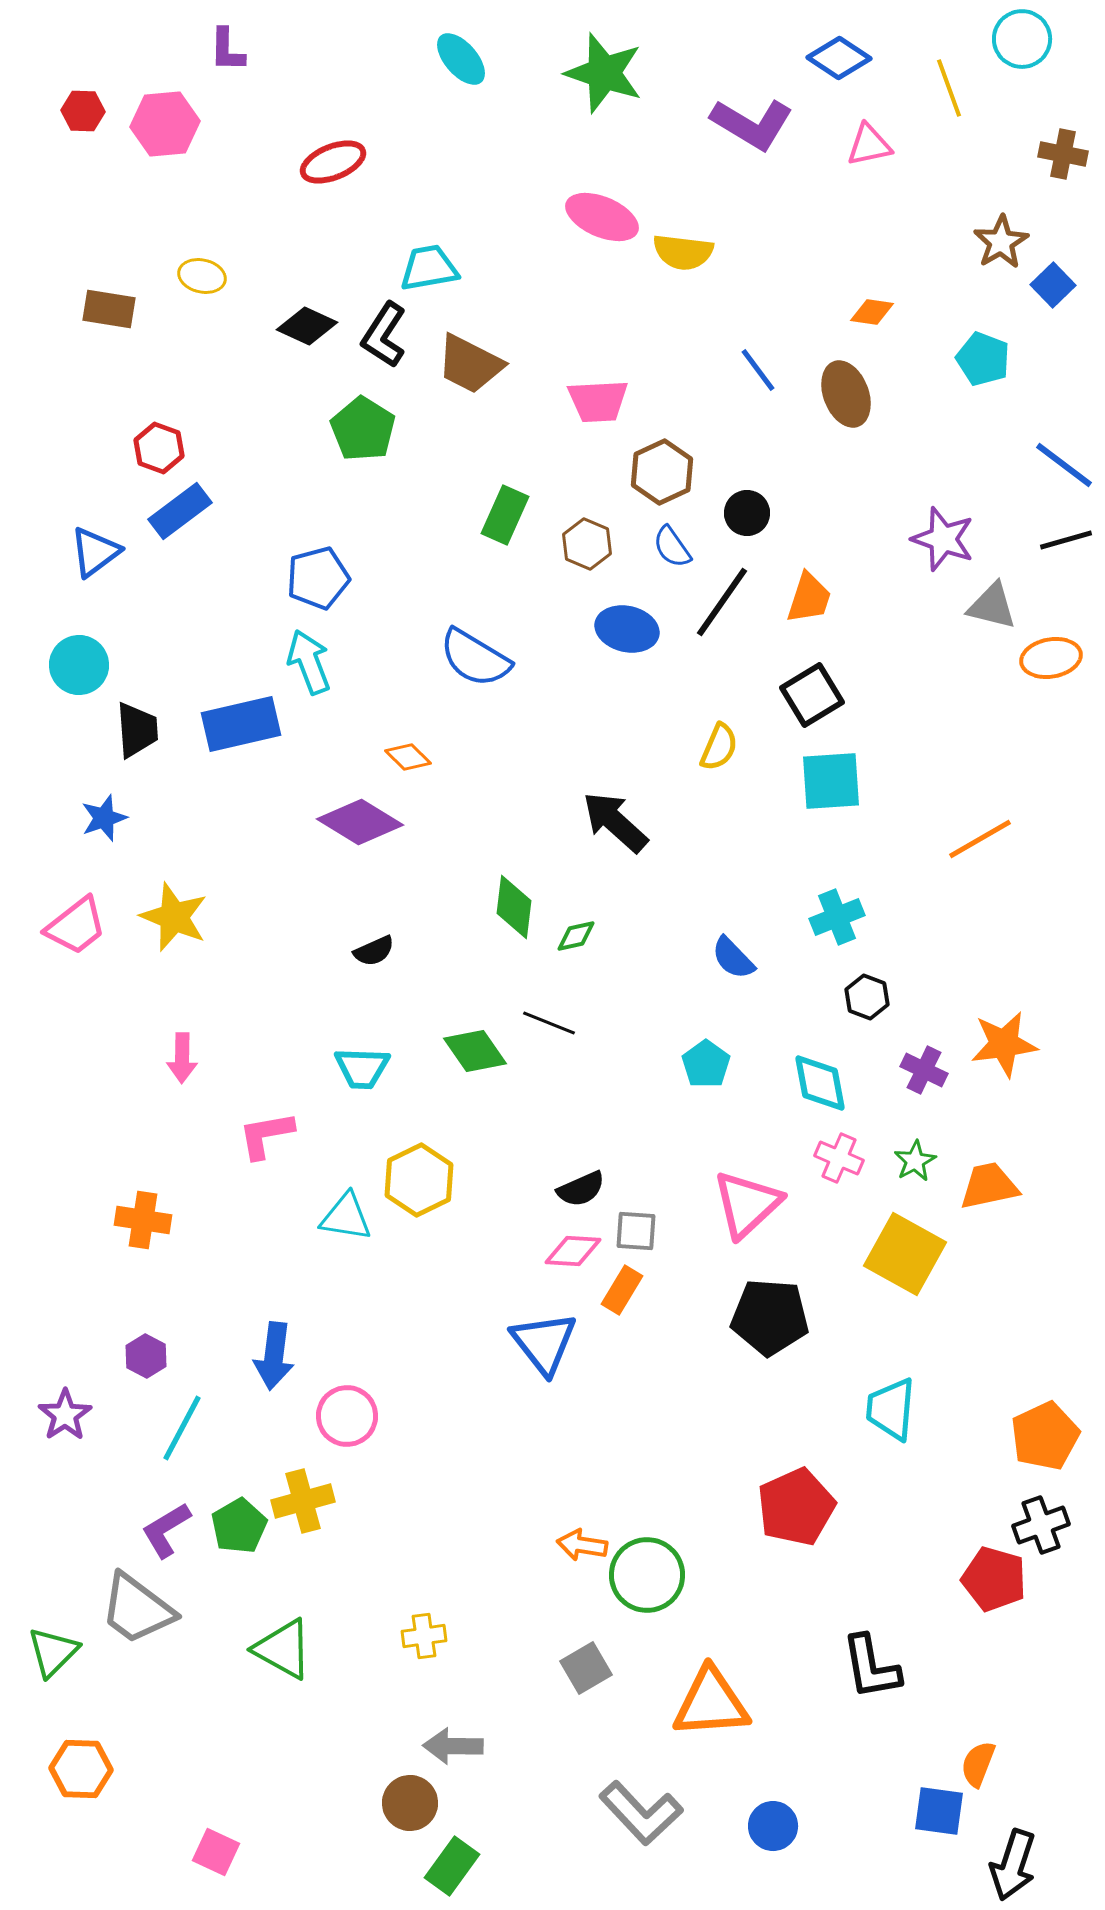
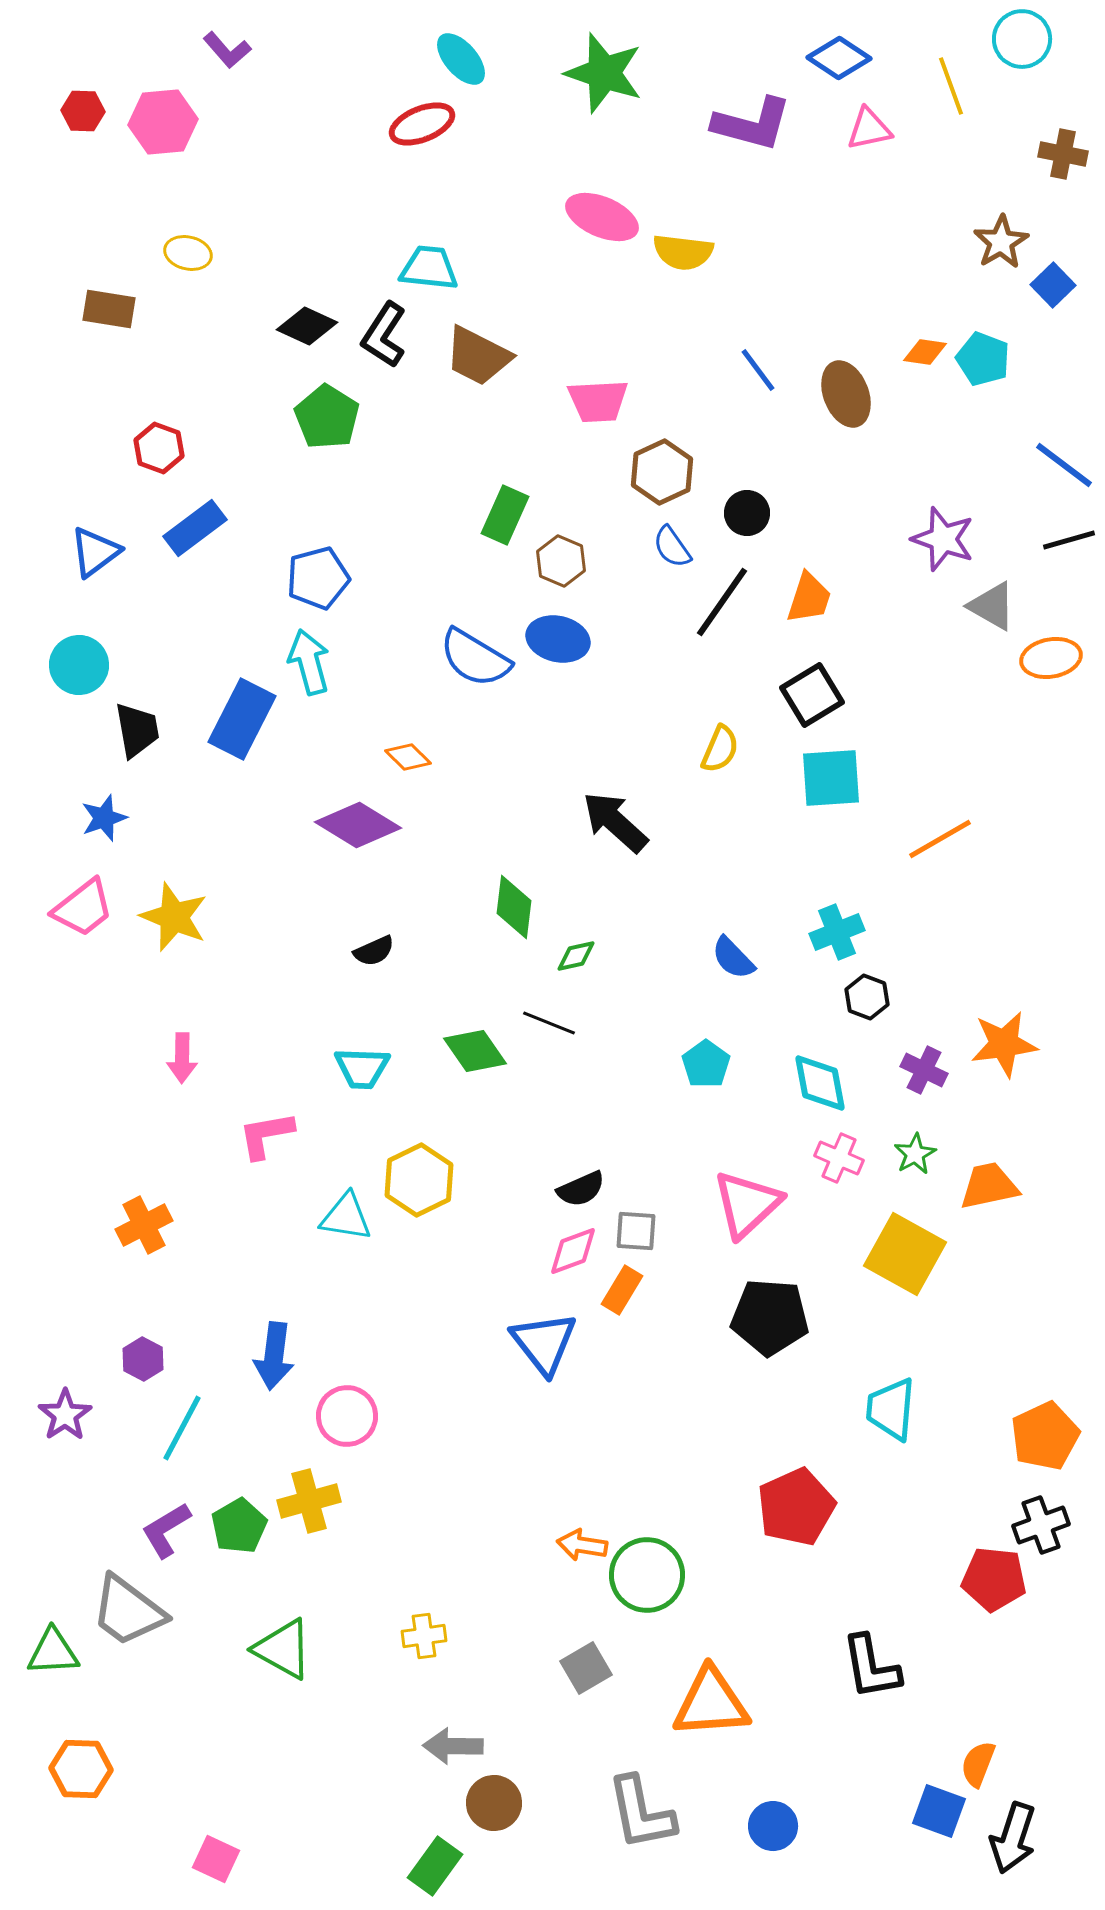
purple L-shape at (227, 50): rotated 42 degrees counterclockwise
yellow line at (949, 88): moved 2 px right, 2 px up
pink hexagon at (165, 124): moved 2 px left, 2 px up
purple L-shape at (752, 124): rotated 16 degrees counterclockwise
pink triangle at (869, 145): moved 16 px up
red ellipse at (333, 162): moved 89 px right, 38 px up
cyan trapezoid at (429, 268): rotated 16 degrees clockwise
yellow ellipse at (202, 276): moved 14 px left, 23 px up
orange diamond at (872, 312): moved 53 px right, 40 px down
brown trapezoid at (470, 364): moved 8 px right, 8 px up
green pentagon at (363, 429): moved 36 px left, 12 px up
blue rectangle at (180, 511): moved 15 px right, 17 px down
black line at (1066, 540): moved 3 px right
brown hexagon at (587, 544): moved 26 px left, 17 px down
gray triangle at (992, 606): rotated 16 degrees clockwise
blue ellipse at (627, 629): moved 69 px left, 10 px down
cyan arrow at (309, 662): rotated 6 degrees clockwise
blue rectangle at (241, 724): moved 1 px right, 5 px up; rotated 50 degrees counterclockwise
black trapezoid at (137, 730): rotated 6 degrees counterclockwise
yellow semicircle at (719, 747): moved 1 px right, 2 px down
cyan square at (831, 781): moved 3 px up
purple diamond at (360, 822): moved 2 px left, 3 px down
orange line at (980, 839): moved 40 px left
cyan cross at (837, 917): moved 15 px down
pink trapezoid at (76, 926): moved 7 px right, 18 px up
green diamond at (576, 936): moved 20 px down
green star at (915, 1161): moved 7 px up
orange cross at (143, 1220): moved 1 px right, 5 px down; rotated 36 degrees counterclockwise
pink diamond at (573, 1251): rotated 24 degrees counterclockwise
purple hexagon at (146, 1356): moved 3 px left, 3 px down
yellow cross at (303, 1501): moved 6 px right
red pentagon at (994, 1579): rotated 10 degrees counterclockwise
gray trapezoid at (137, 1609): moved 9 px left, 2 px down
green triangle at (53, 1652): rotated 42 degrees clockwise
brown circle at (410, 1803): moved 84 px right
blue square at (939, 1811): rotated 12 degrees clockwise
gray L-shape at (641, 1813): rotated 32 degrees clockwise
pink square at (216, 1852): moved 7 px down
black arrow at (1013, 1865): moved 27 px up
green rectangle at (452, 1866): moved 17 px left
